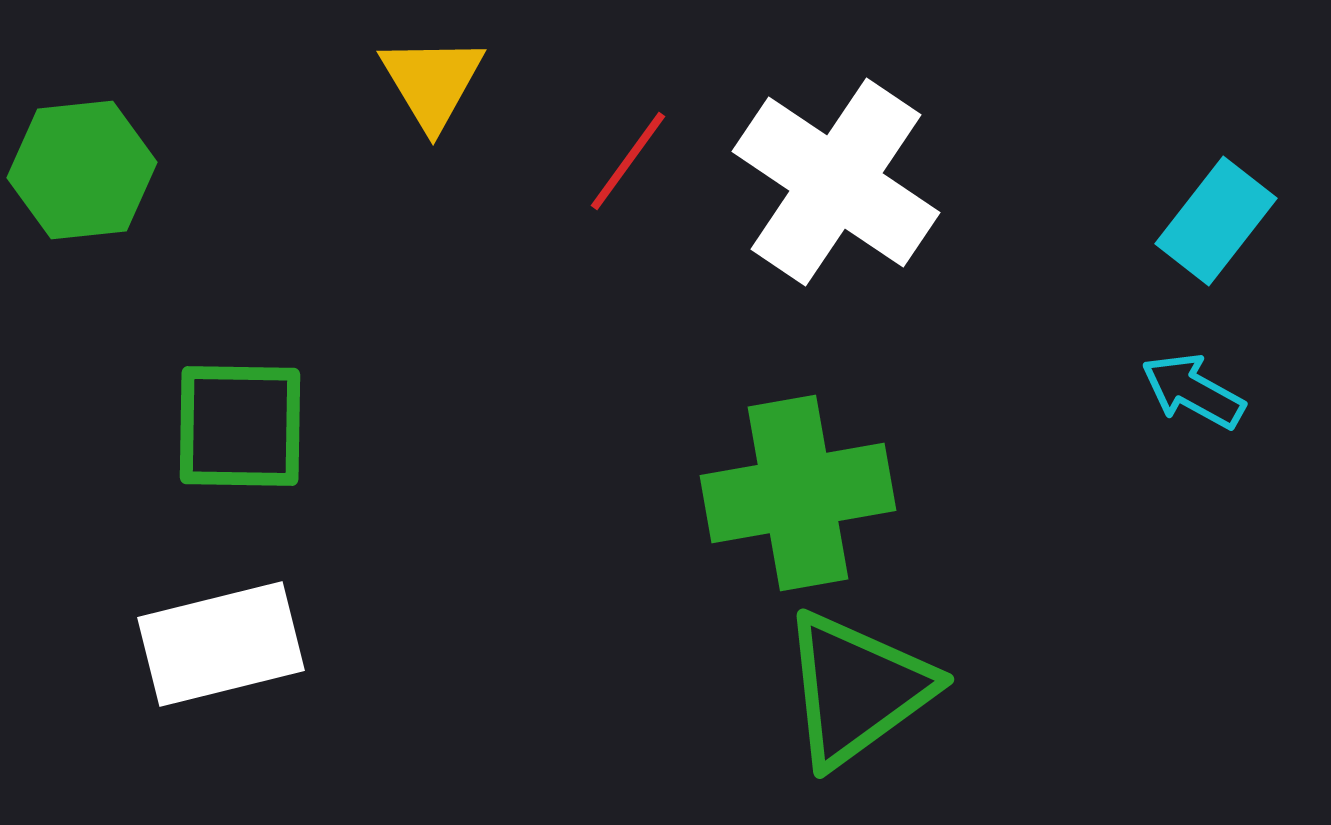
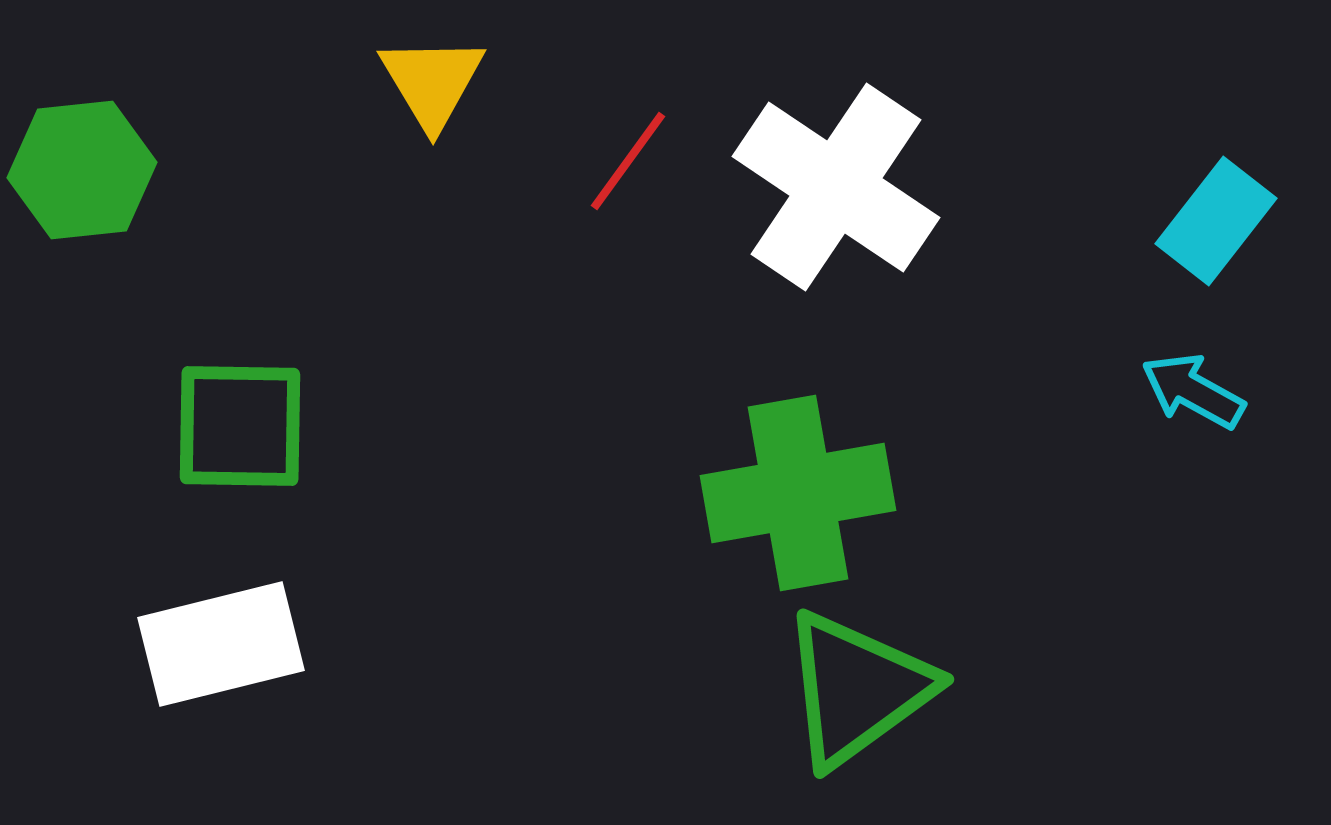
white cross: moved 5 px down
